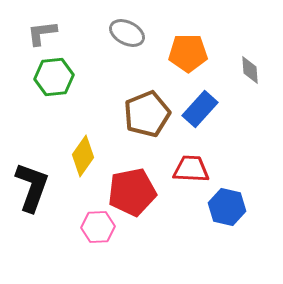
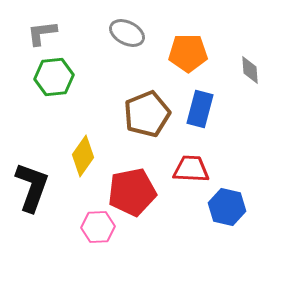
blue rectangle: rotated 27 degrees counterclockwise
